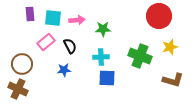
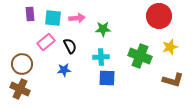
pink arrow: moved 2 px up
brown cross: moved 2 px right
